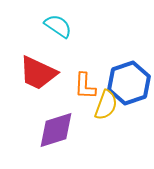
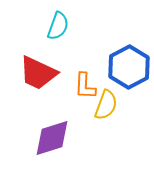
cyan semicircle: rotated 76 degrees clockwise
blue hexagon: moved 16 px up; rotated 9 degrees counterclockwise
purple diamond: moved 4 px left, 8 px down
